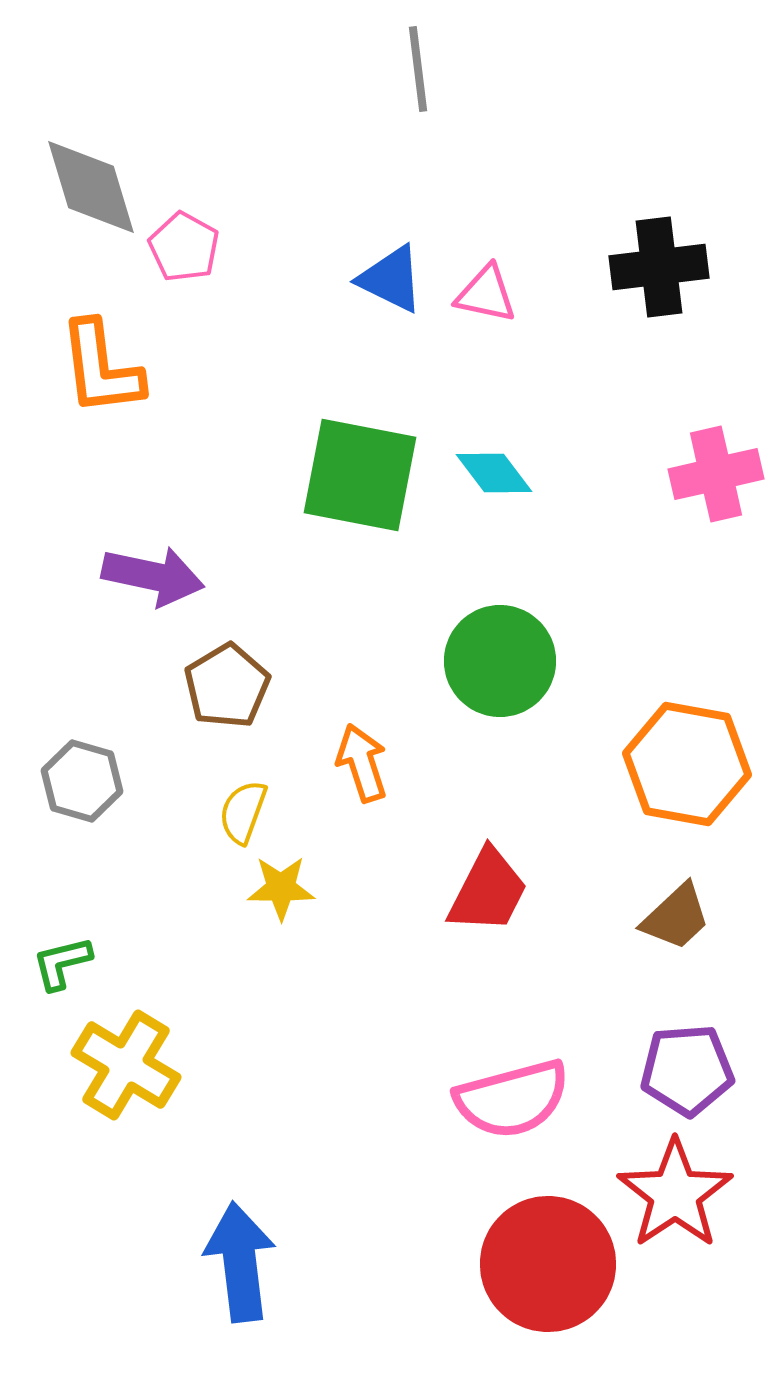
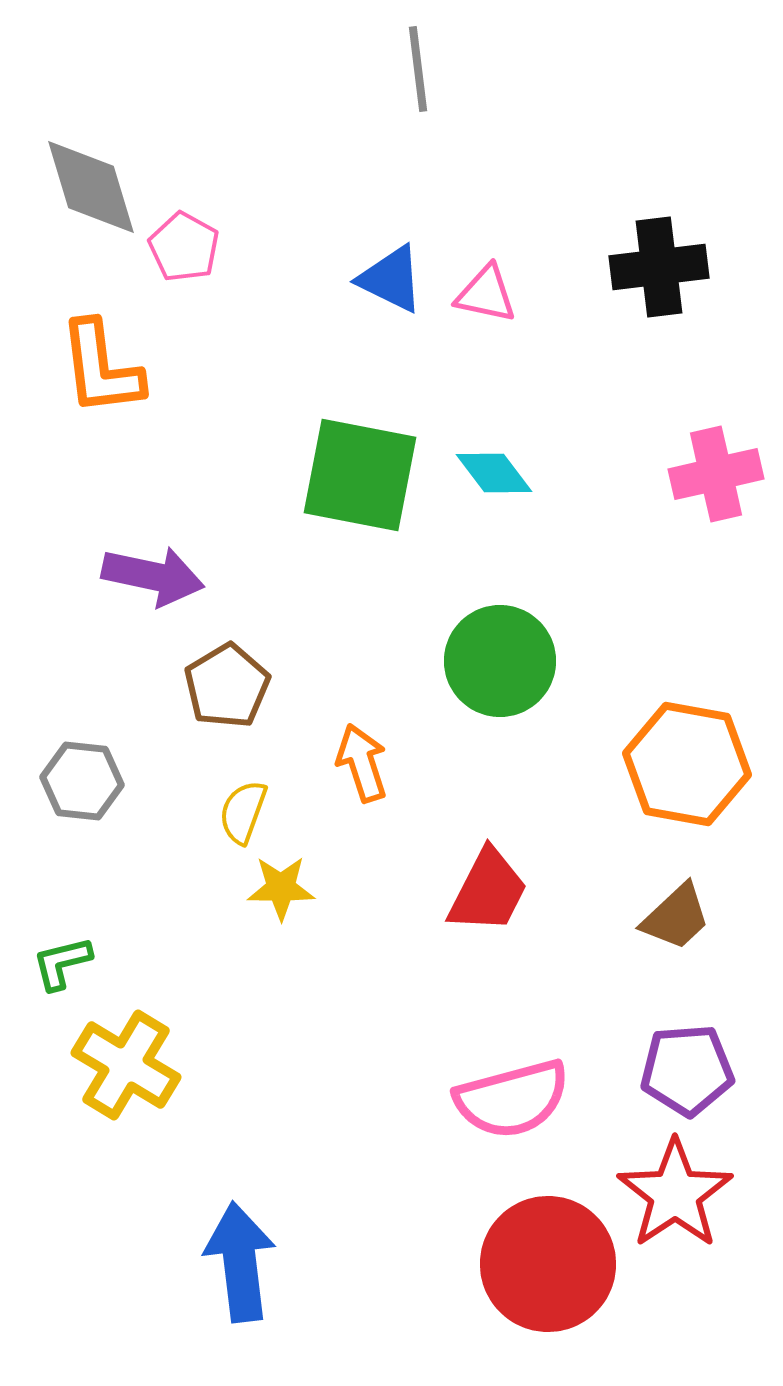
gray hexagon: rotated 10 degrees counterclockwise
